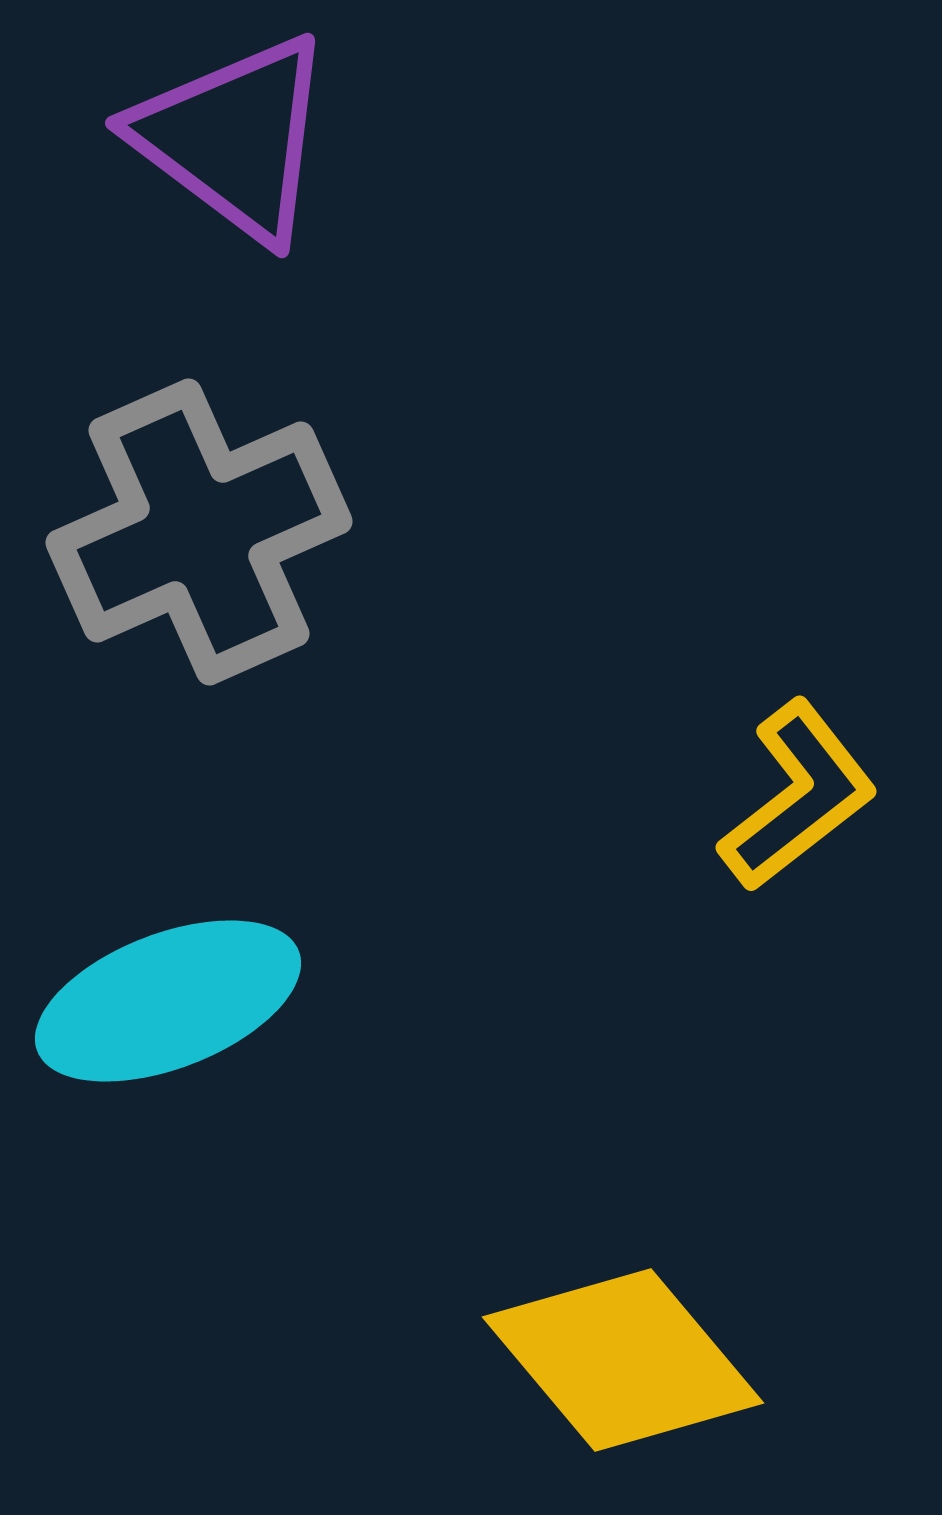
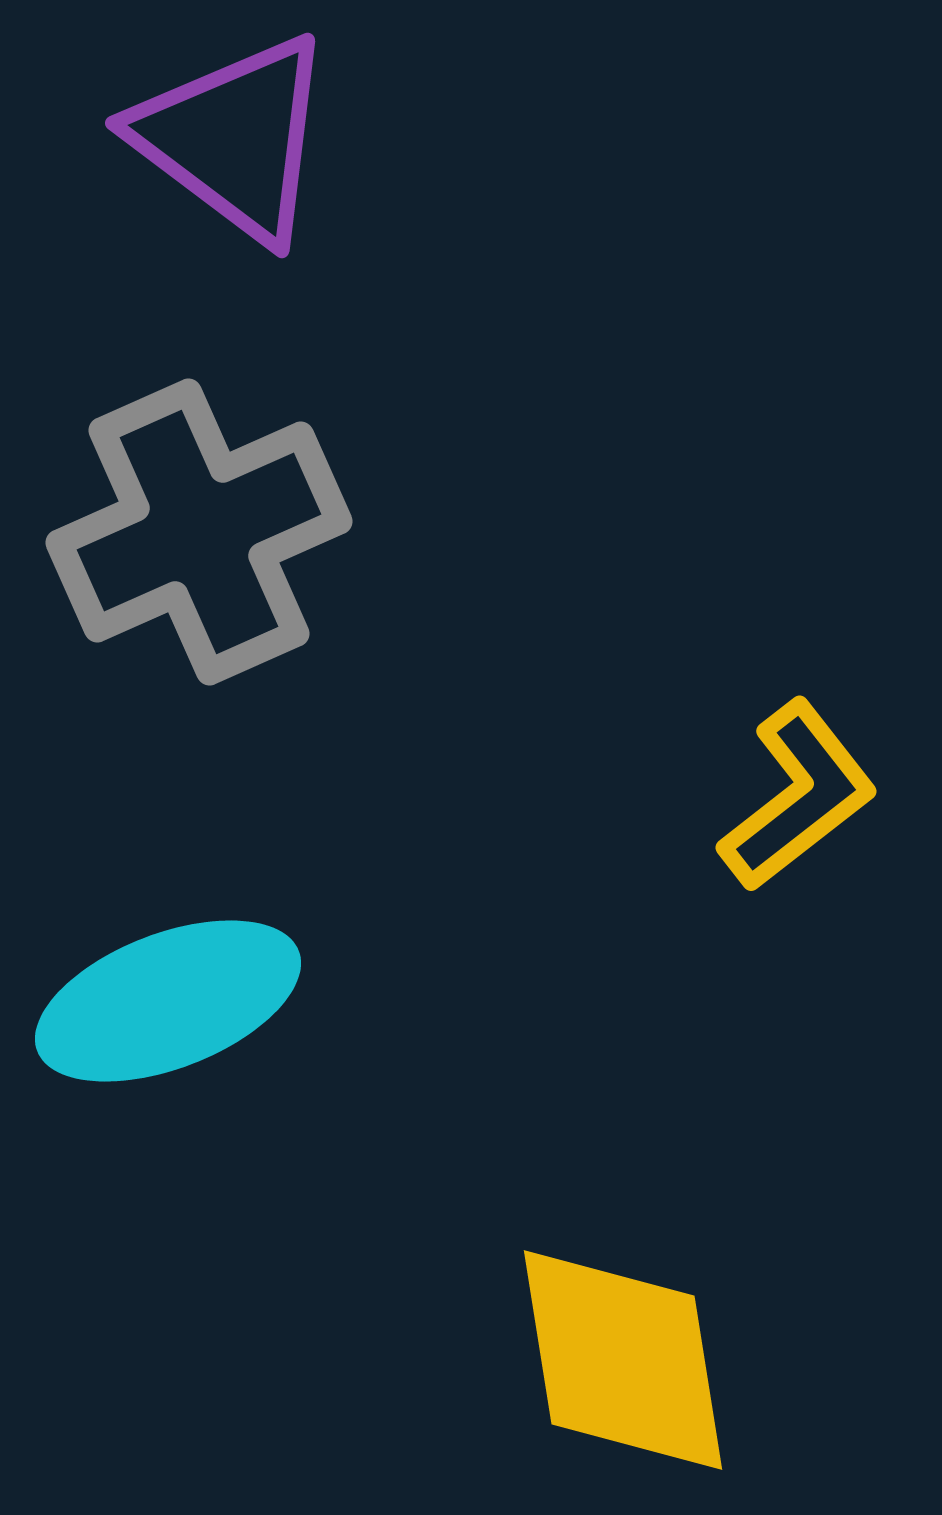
yellow diamond: rotated 31 degrees clockwise
